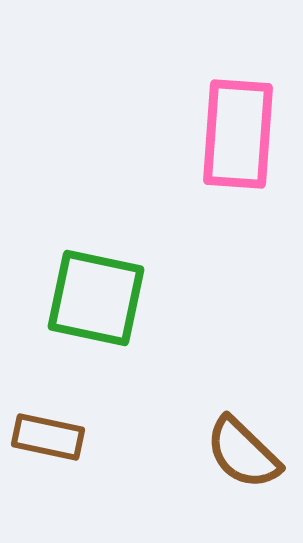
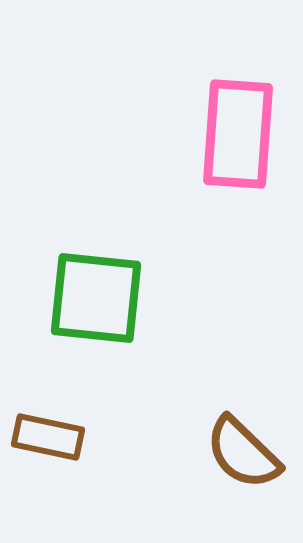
green square: rotated 6 degrees counterclockwise
